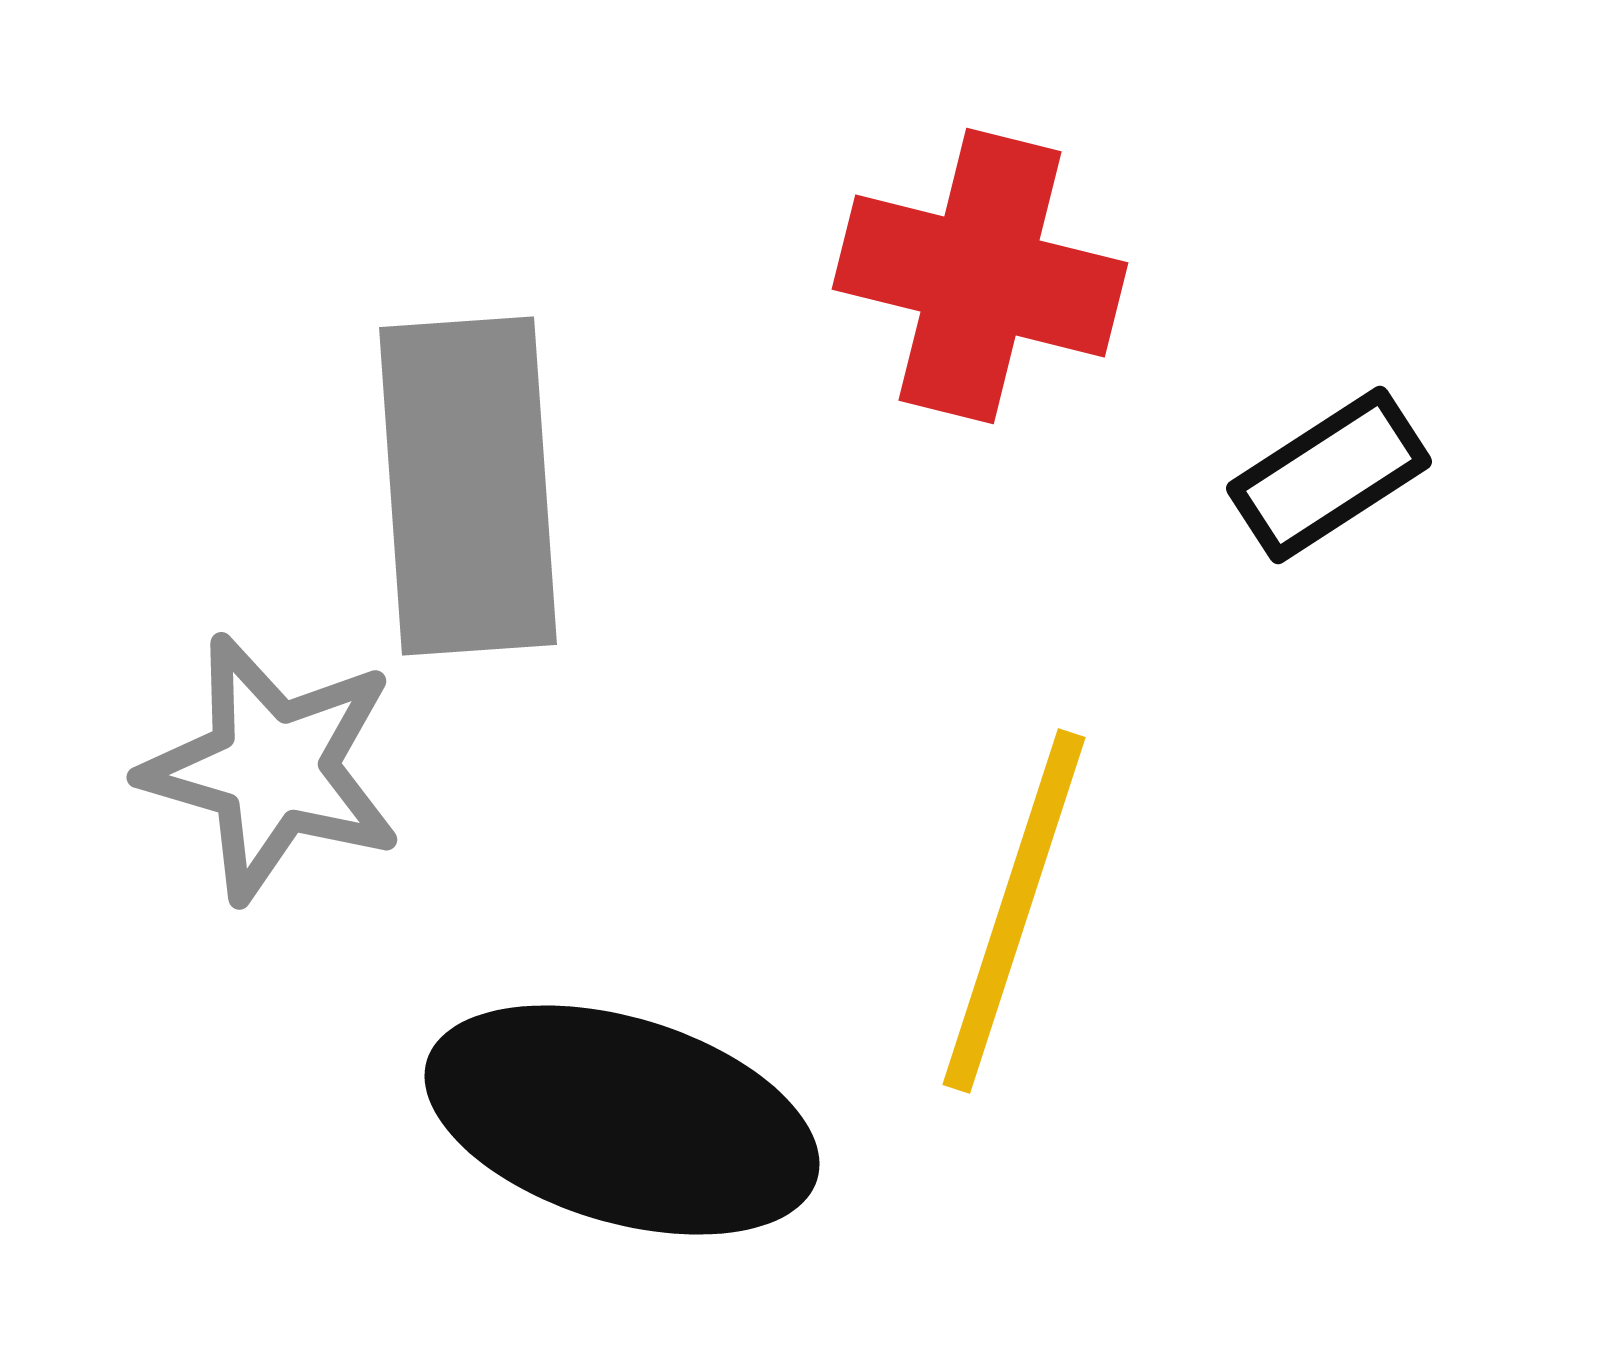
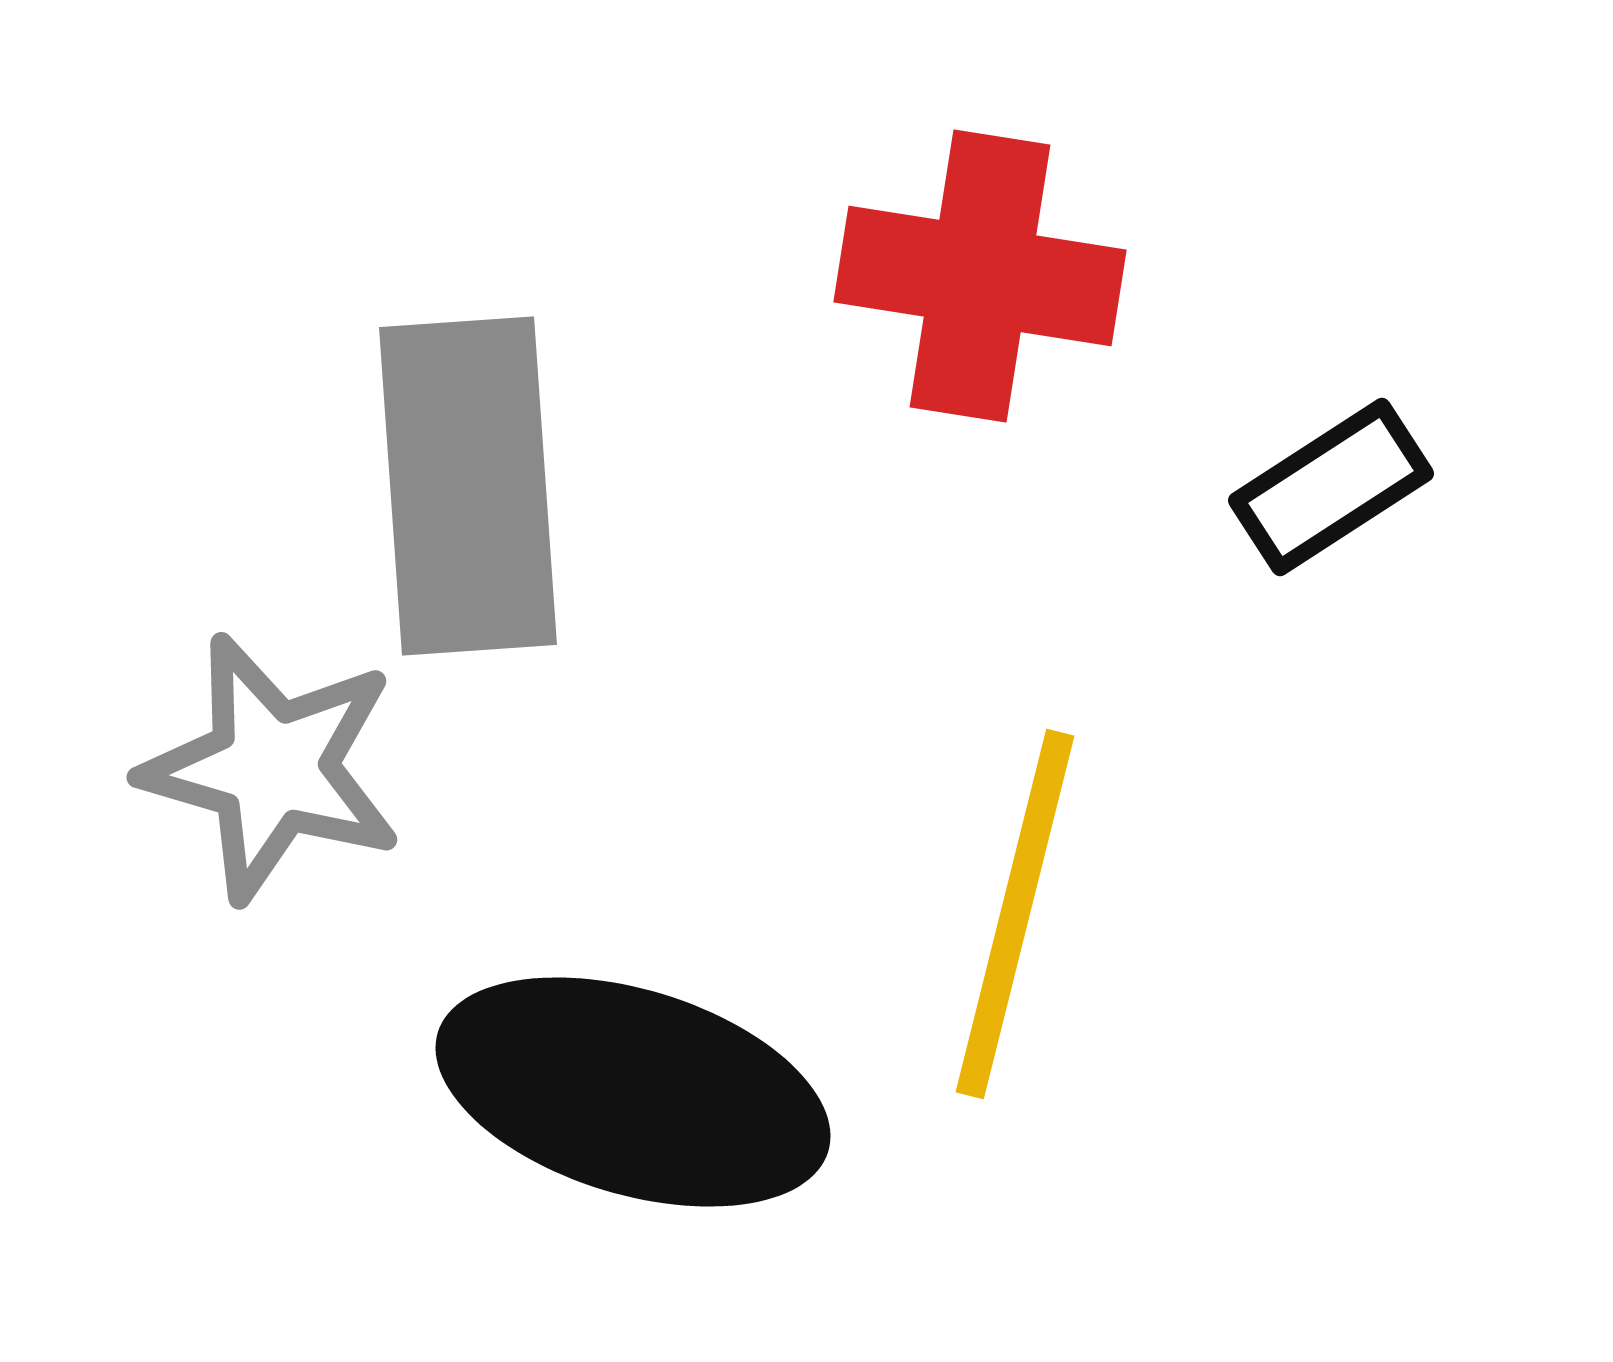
red cross: rotated 5 degrees counterclockwise
black rectangle: moved 2 px right, 12 px down
yellow line: moved 1 px right, 3 px down; rotated 4 degrees counterclockwise
black ellipse: moved 11 px right, 28 px up
